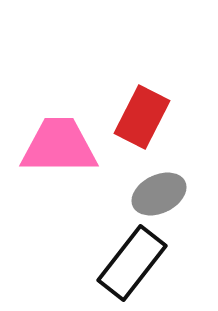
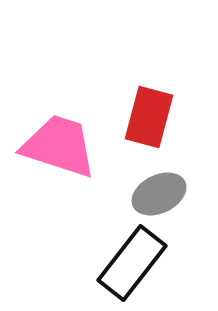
red rectangle: moved 7 px right; rotated 12 degrees counterclockwise
pink trapezoid: rotated 18 degrees clockwise
